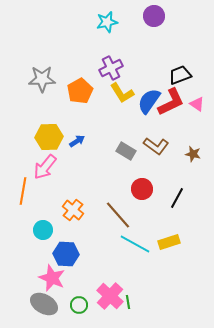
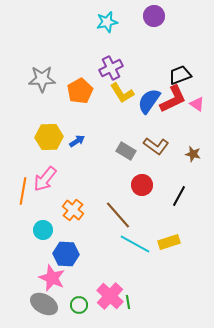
red L-shape: moved 2 px right, 3 px up
pink arrow: moved 12 px down
red circle: moved 4 px up
black line: moved 2 px right, 2 px up
